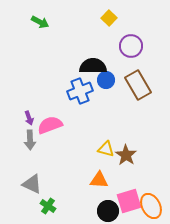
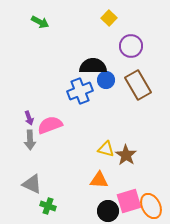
green cross: rotated 14 degrees counterclockwise
